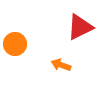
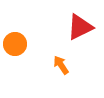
orange arrow: rotated 36 degrees clockwise
